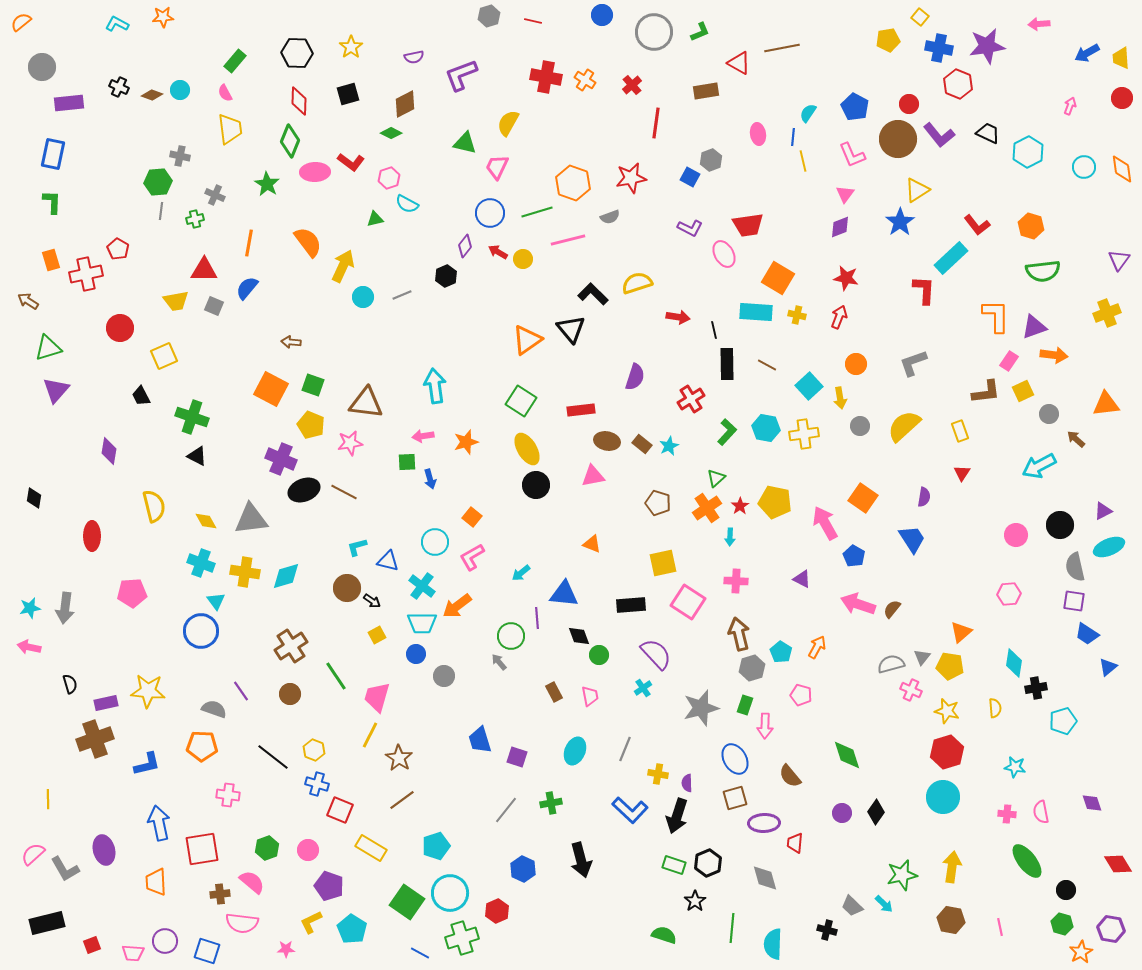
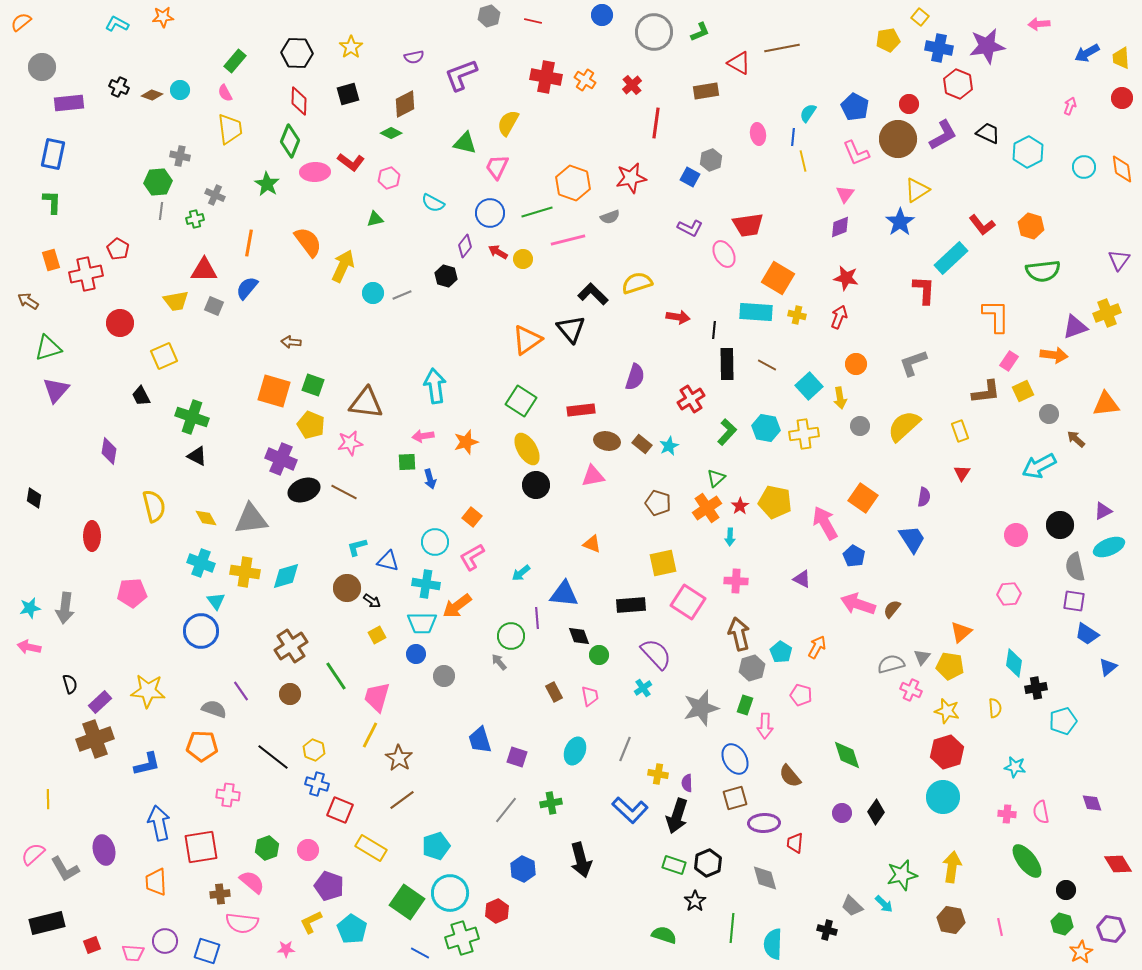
purple L-shape at (939, 135): moved 4 px right; rotated 80 degrees counterclockwise
pink L-shape at (852, 155): moved 4 px right, 2 px up
cyan semicircle at (407, 204): moved 26 px right, 1 px up
red L-shape at (977, 225): moved 5 px right
black hexagon at (446, 276): rotated 20 degrees counterclockwise
cyan circle at (363, 297): moved 10 px right, 4 px up
purple triangle at (1034, 327): moved 41 px right
red circle at (120, 328): moved 5 px up
black line at (714, 330): rotated 18 degrees clockwise
orange square at (271, 389): moved 3 px right, 2 px down; rotated 12 degrees counterclockwise
yellow diamond at (206, 521): moved 3 px up
cyan cross at (422, 586): moved 4 px right, 2 px up; rotated 28 degrees counterclockwise
purple rectangle at (106, 703): moved 6 px left, 1 px up; rotated 30 degrees counterclockwise
red square at (202, 849): moved 1 px left, 2 px up
